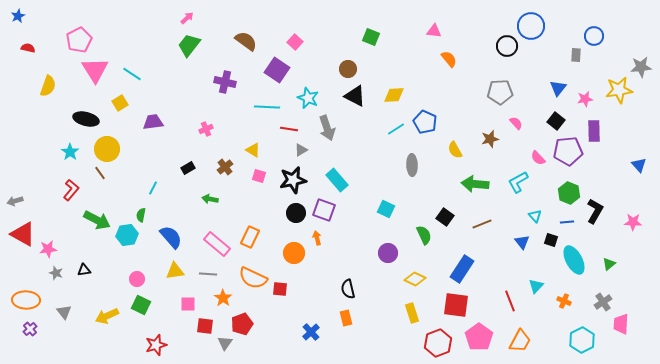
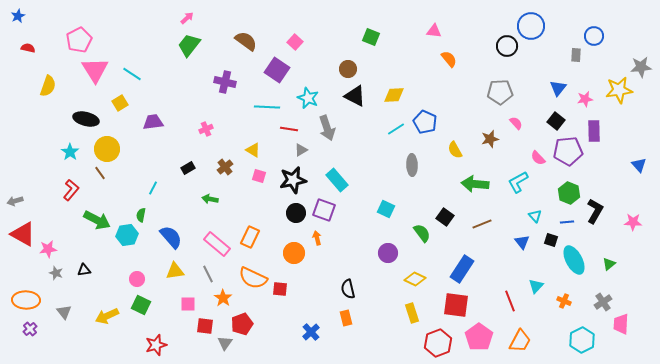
green semicircle at (424, 235): moved 2 px left, 2 px up; rotated 12 degrees counterclockwise
gray line at (208, 274): rotated 60 degrees clockwise
